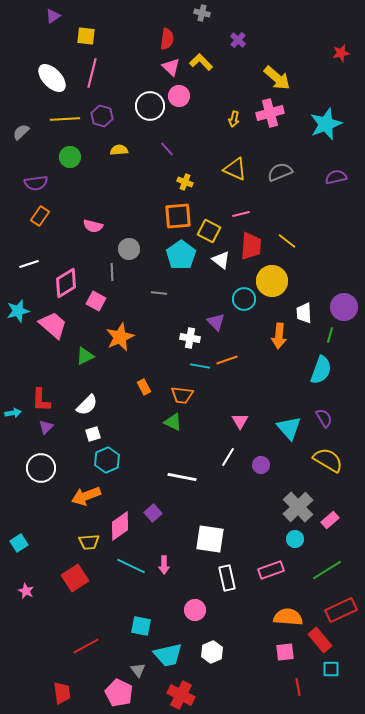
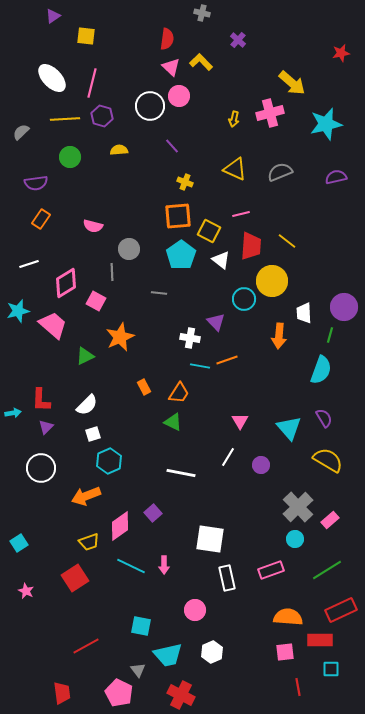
pink line at (92, 73): moved 10 px down
yellow arrow at (277, 78): moved 15 px right, 5 px down
cyan star at (326, 124): rotated 8 degrees clockwise
purple line at (167, 149): moved 5 px right, 3 px up
orange rectangle at (40, 216): moved 1 px right, 3 px down
orange trapezoid at (182, 395): moved 3 px left, 2 px up; rotated 65 degrees counterclockwise
cyan hexagon at (107, 460): moved 2 px right, 1 px down
white line at (182, 477): moved 1 px left, 4 px up
yellow trapezoid at (89, 542): rotated 15 degrees counterclockwise
red rectangle at (320, 640): rotated 50 degrees counterclockwise
